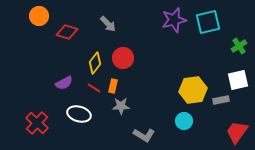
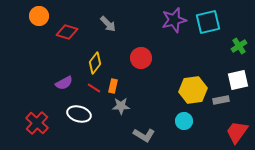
red circle: moved 18 px right
